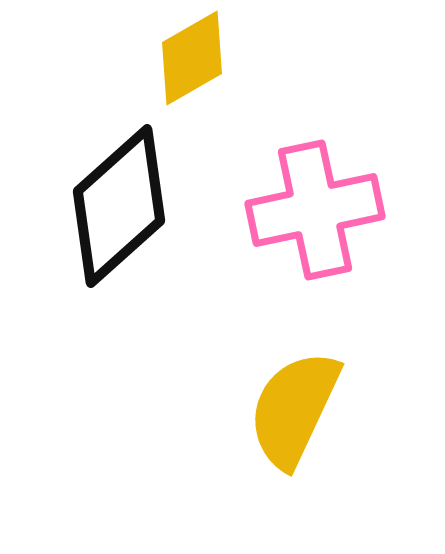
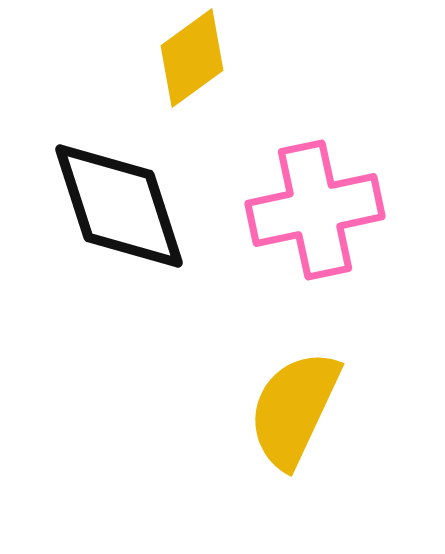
yellow diamond: rotated 6 degrees counterclockwise
black diamond: rotated 66 degrees counterclockwise
